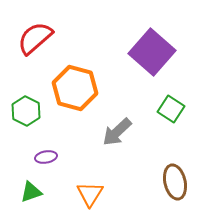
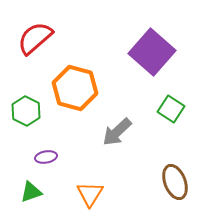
brown ellipse: rotated 8 degrees counterclockwise
